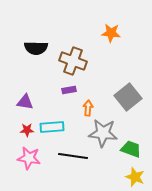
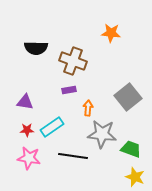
cyan rectangle: rotated 30 degrees counterclockwise
gray star: moved 1 px left, 1 px down
